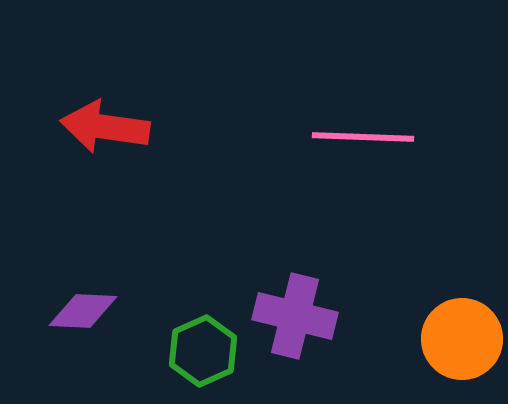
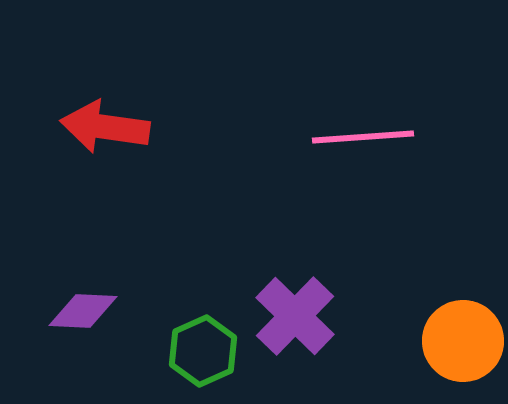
pink line: rotated 6 degrees counterclockwise
purple cross: rotated 30 degrees clockwise
orange circle: moved 1 px right, 2 px down
